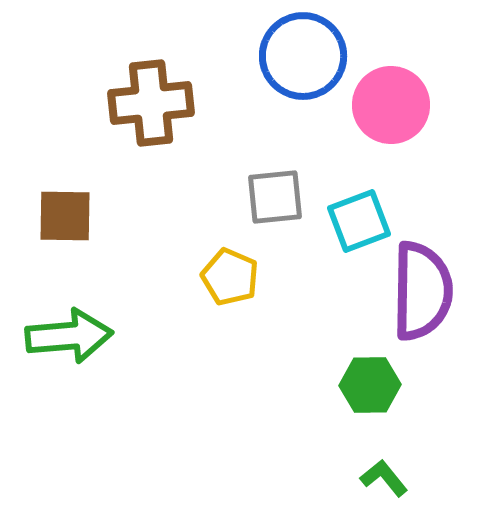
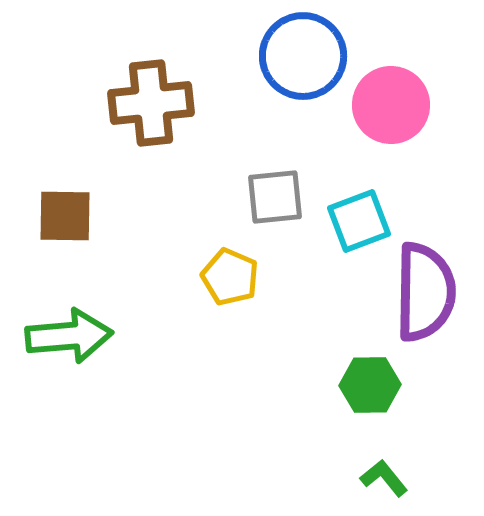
purple semicircle: moved 3 px right, 1 px down
